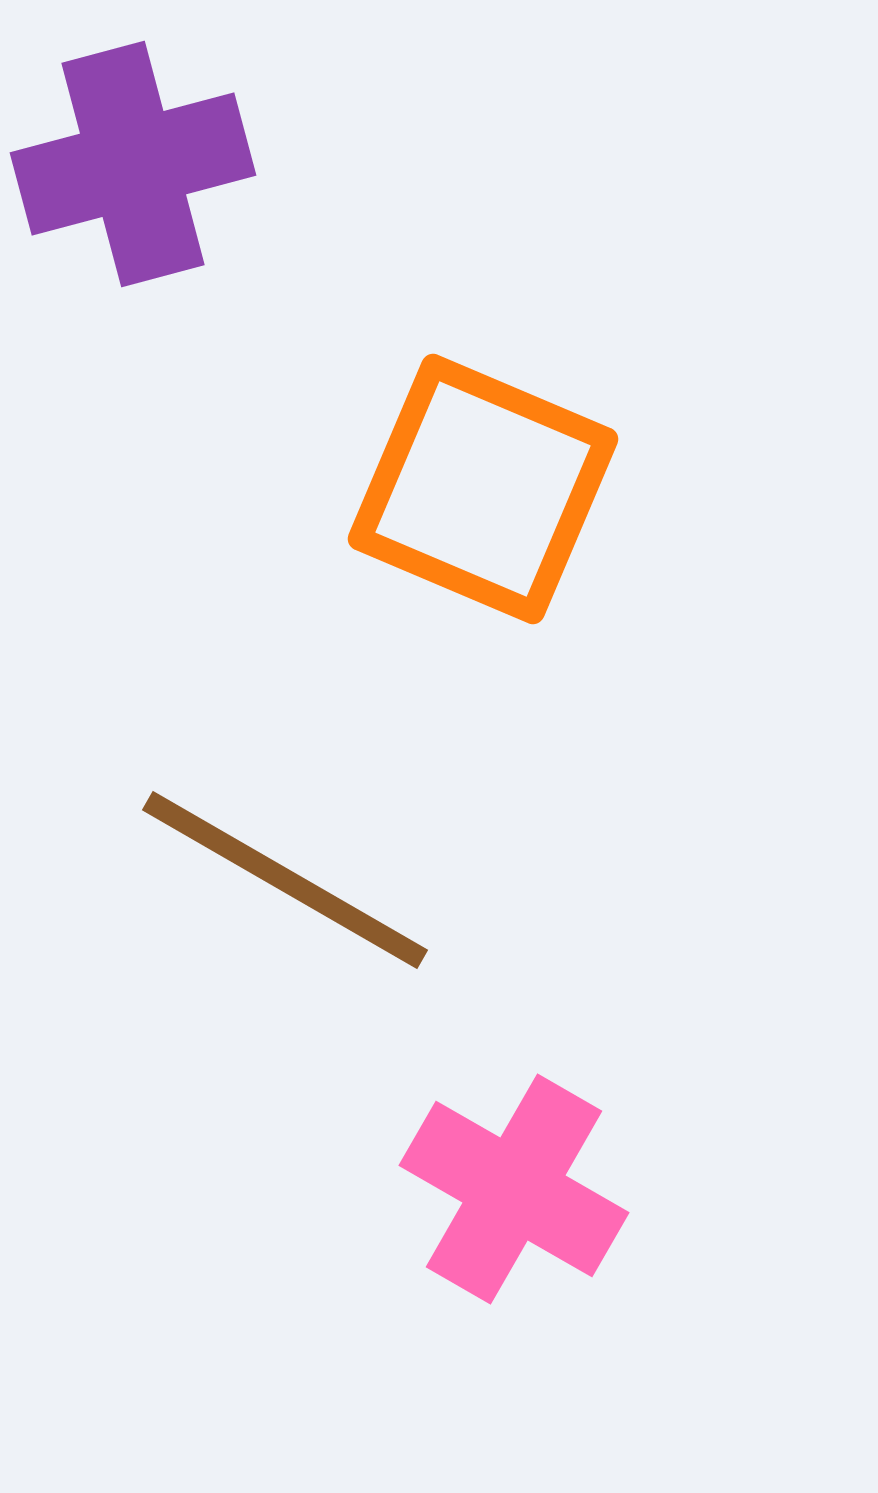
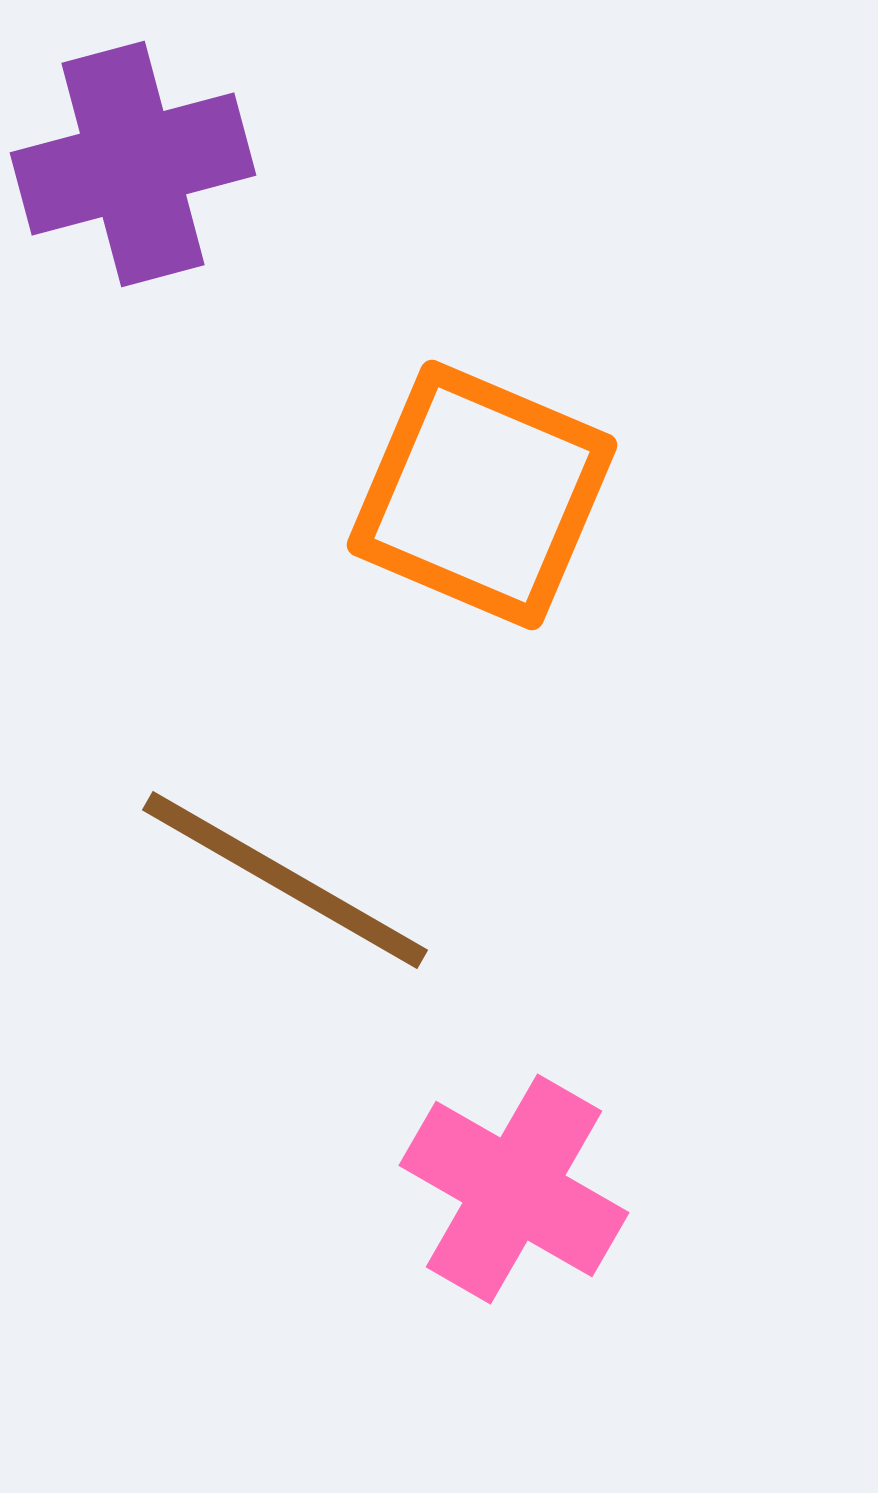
orange square: moved 1 px left, 6 px down
